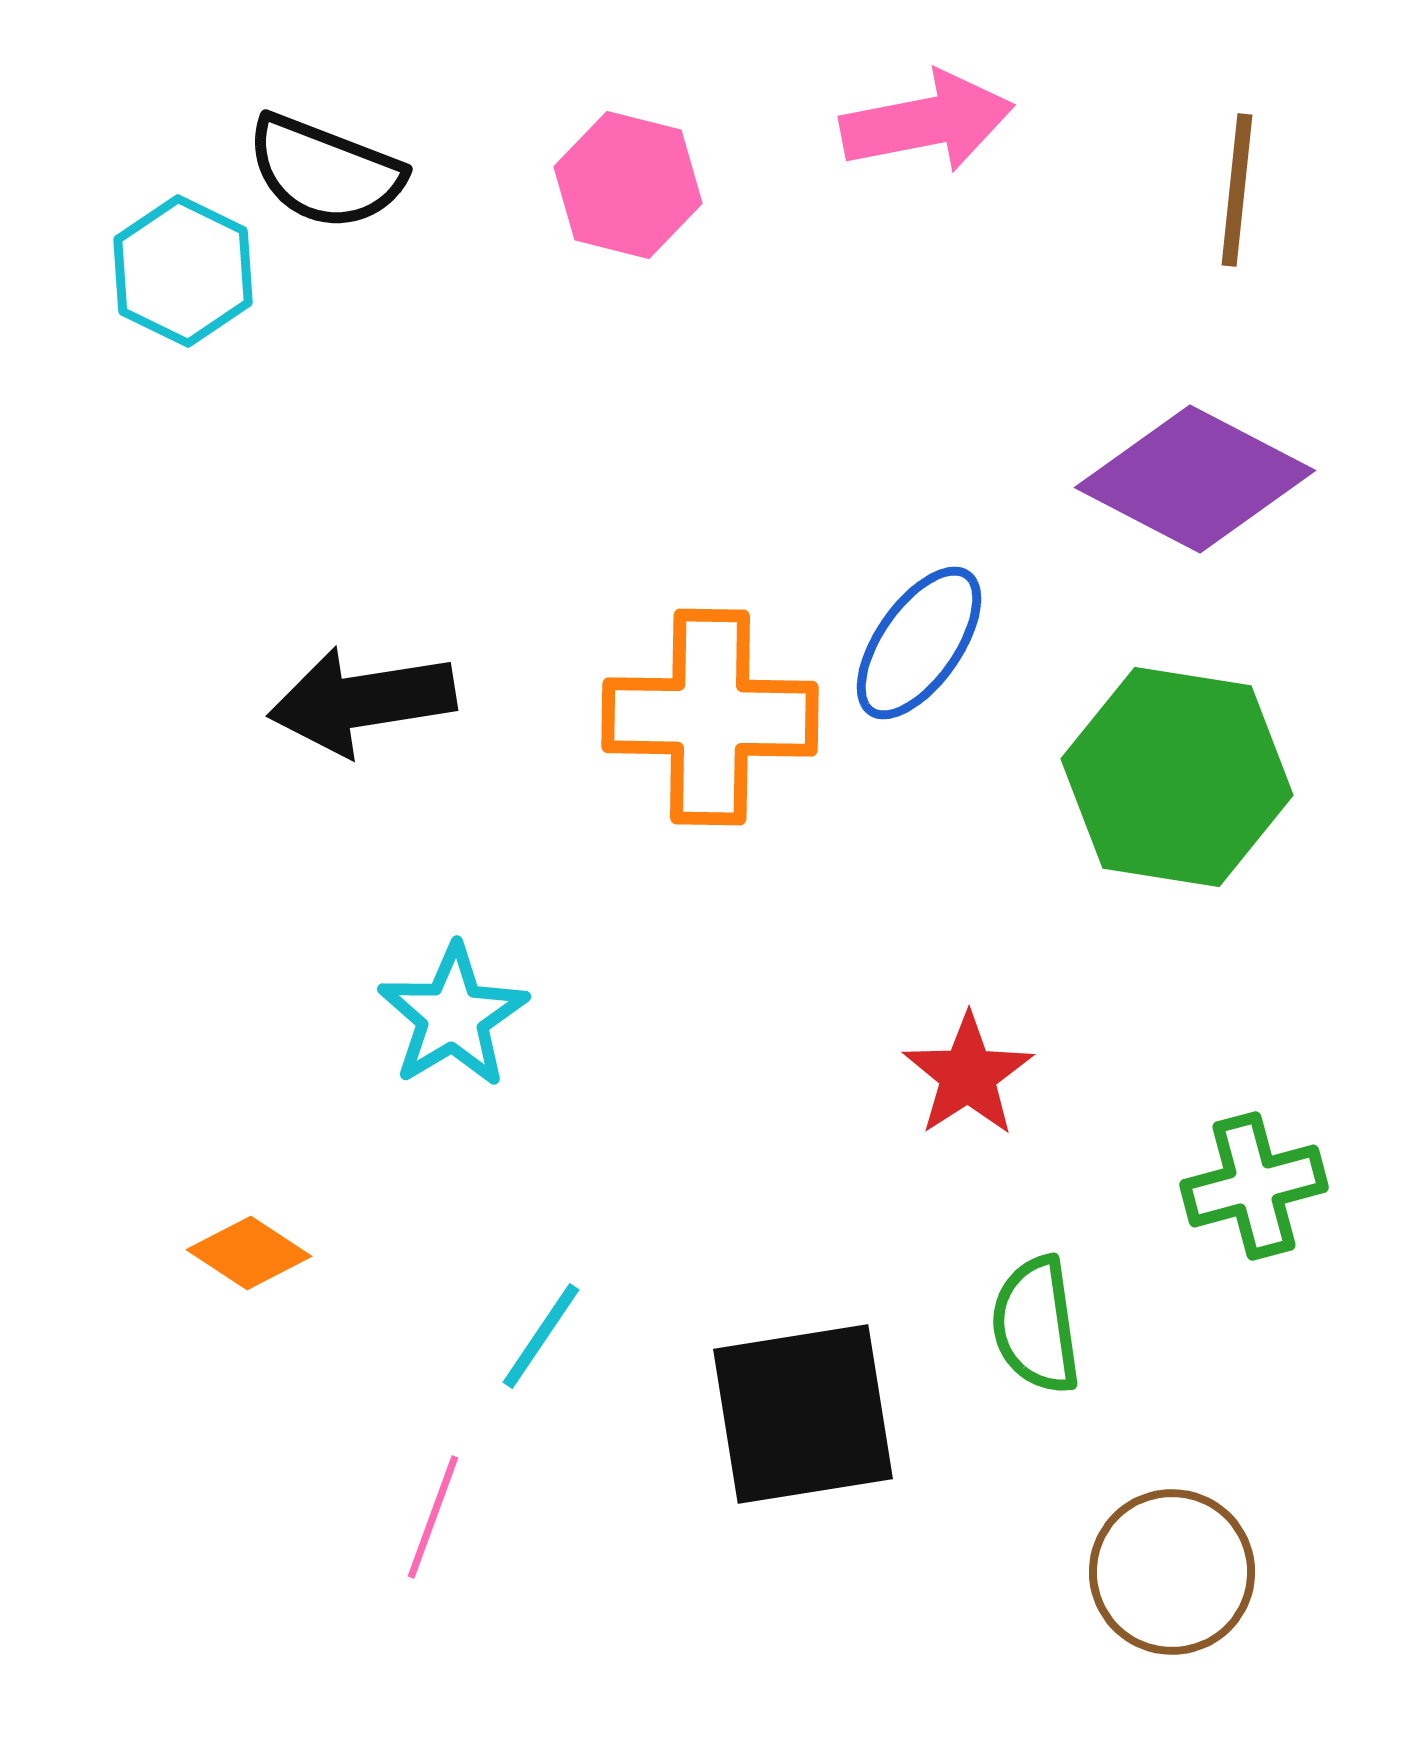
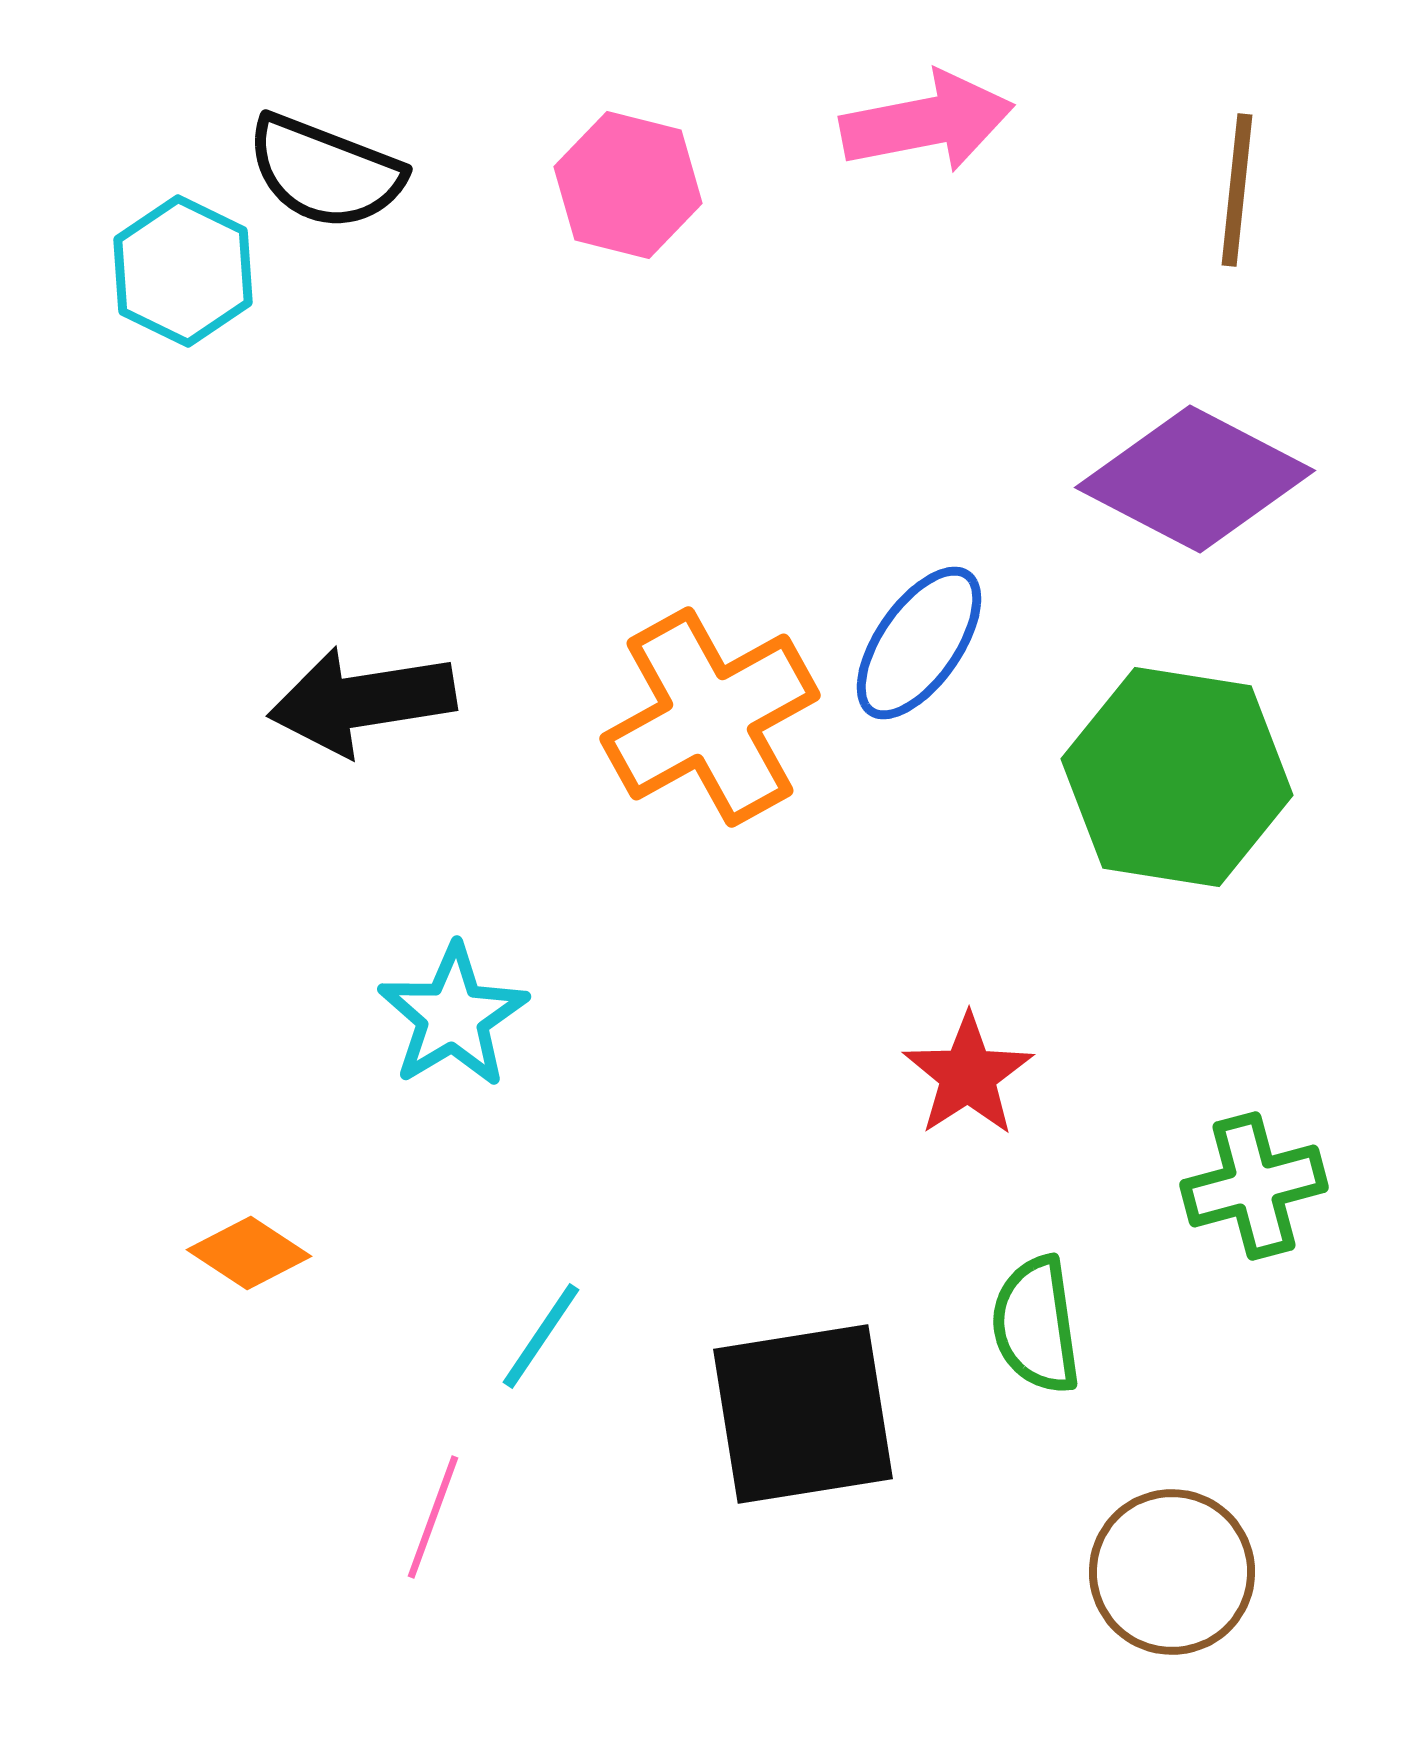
orange cross: rotated 30 degrees counterclockwise
